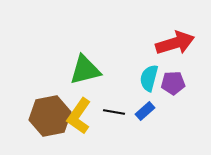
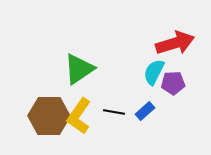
green triangle: moved 6 px left, 1 px up; rotated 20 degrees counterclockwise
cyan semicircle: moved 5 px right, 6 px up; rotated 12 degrees clockwise
brown hexagon: moved 1 px left; rotated 12 degrees clockwise
